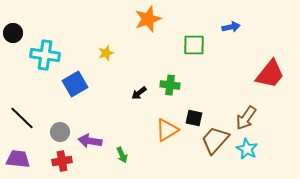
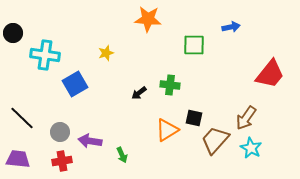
orange star: rotated 24 degrees clockwise
cyan star: moved 4 px right, 1 px up
